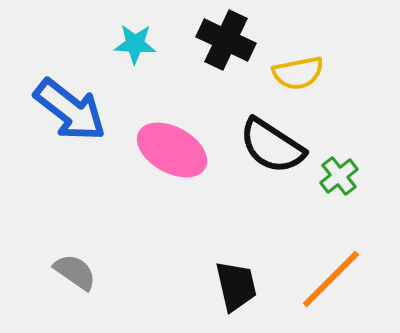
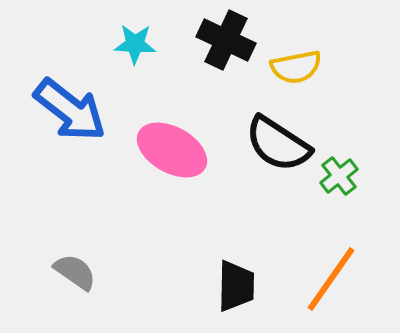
yellow semicircle: moved 2 px left, 6 px up
black semicircle: moved 6 px right, 2 px up
orange line: rotated 10 degrees counterclockwise
black trapezoid: rotated 14 degrees clockwise
